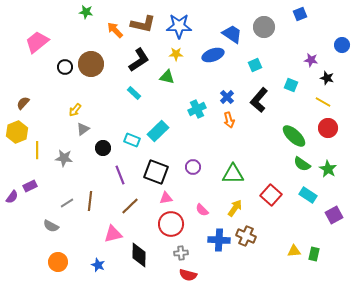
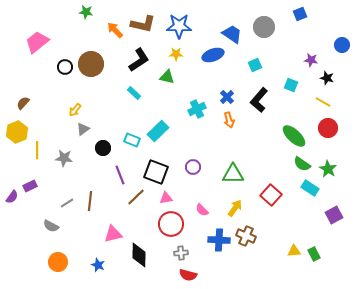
cyan rectangle at (308, 195): moved 2 px right, 7 px up
brown line at (130, 206): moved 6 px right, 9 px up
green rectangle at (314, 254): rotated 40 degrees counterclockwise
